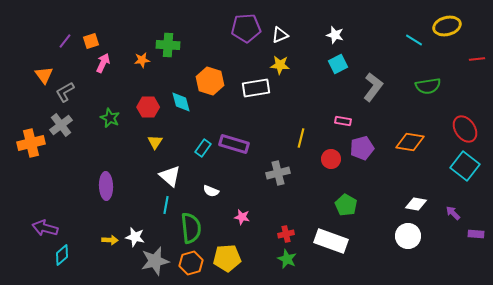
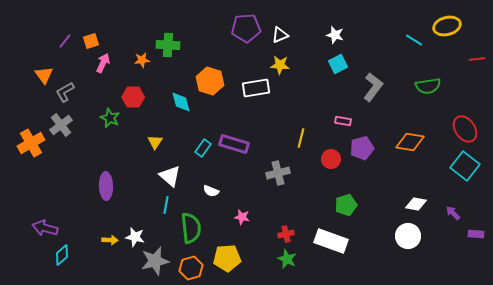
red hexagon at (148, 107): moved 15 px left, 10 px up
orange cross at (31, 143): rotated 16 degrees counterclockwise
green pentagon at (346, 205): rotated 25 degrees clockwise
orange hexagon at (191, 263): moved 5 px down
